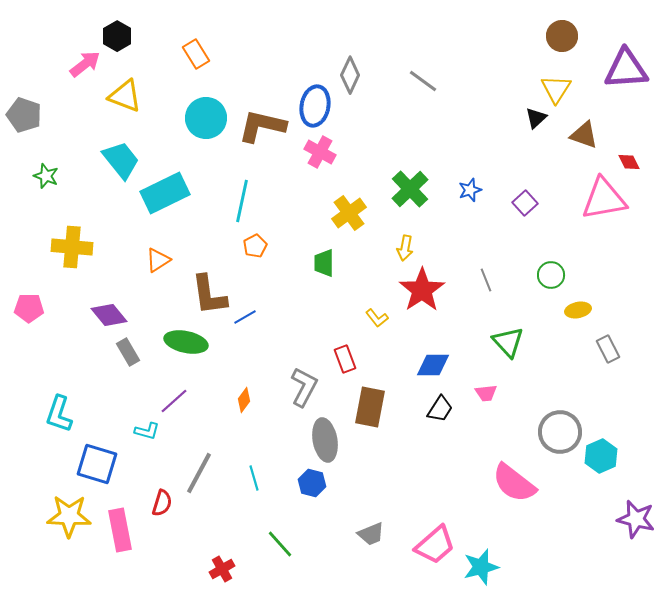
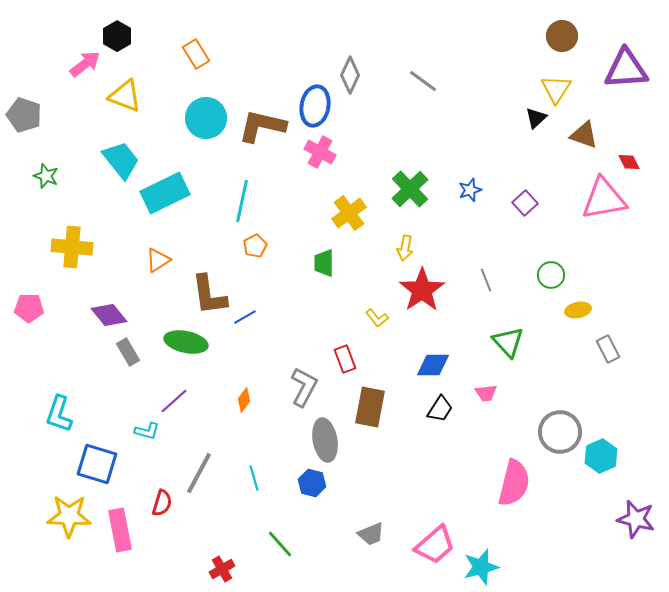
pink semicircle at (514, 483): rotated 114 degrees counterclockwise
